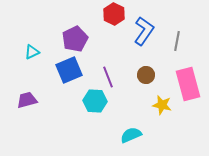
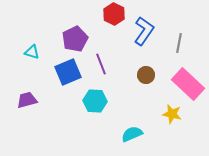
gray line: moved 2 px right, 2 px down
cyan triangle: rotated 42 degrees clockwise
blue square: moved 1 px left, 2 px down
purple line: moved 7 px left, 13 px up
pink rectangle: rotated 32 degrees counterclockwise
yellow star: moved 10 px right, 9 px down
cyan semicircle: moved 1 px right, 1 px up
